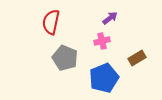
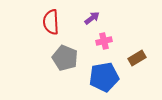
purple arrow: moved 18 px left
red semicircle: rotated 15 degrees counterclockwise
pink cross: moved 2 px right
blue pentagon: moved 1 px up; rotated 12 degrees clockwise
